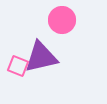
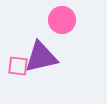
pink square: rotated 15 degrees counterclockwise
